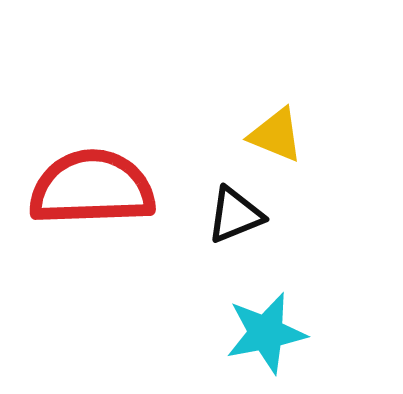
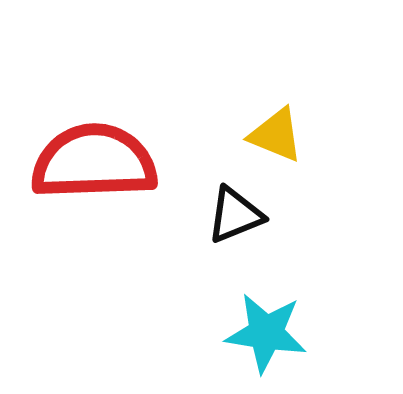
red semicircle: moved 2 px right, 26 px up
cyan star: rotated 20 degrees clockwise
